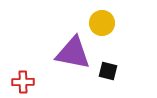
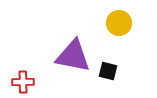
yellow circle: moved 17 px right
purple triangle: moved 3 px down
